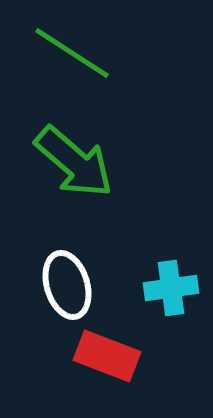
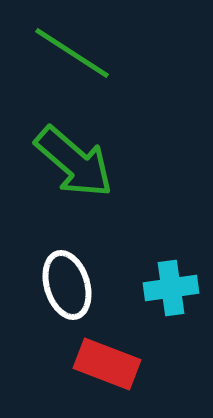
red rectangle: moved 8 px down
